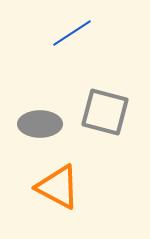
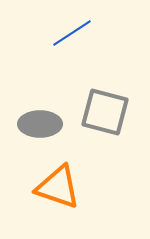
orange triangle: rotated 9 degrees counterclockwise
